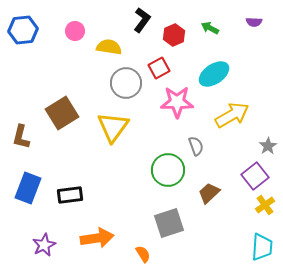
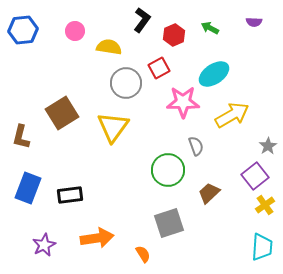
pink star: moved 6 px right
